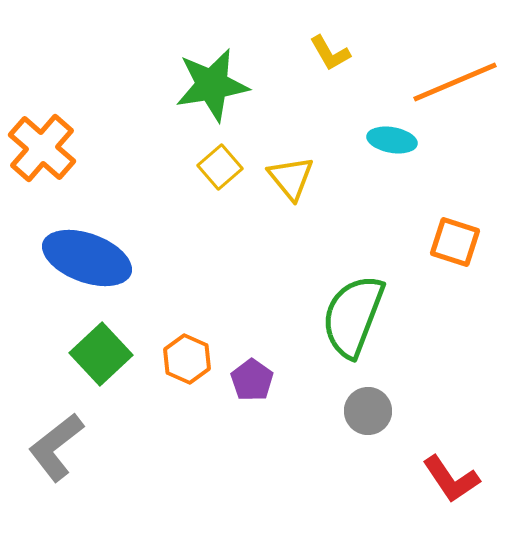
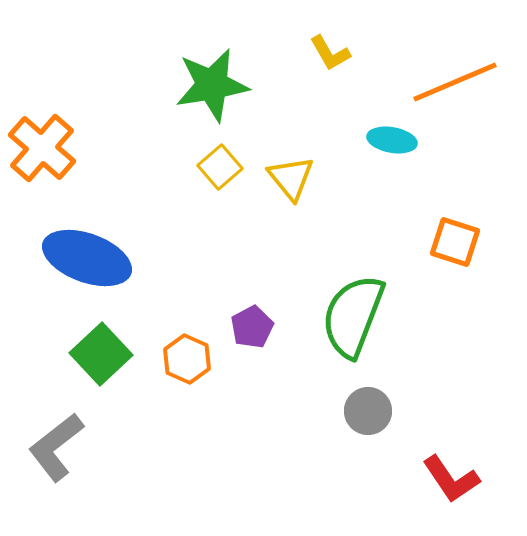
purple pentagon: moved 53 px up; rotated 9 degrees clockwise
